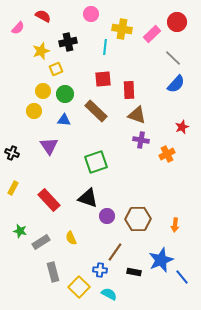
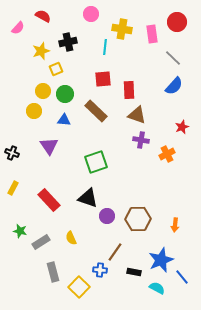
pink rectangle at (152, 34): rotated 54 degrees counterclockwise
blue semicircle at (176, 84): moved 2 px left, 2 px down
cyan semicircle at (109, 294): moved 48 px right, 6 px up
